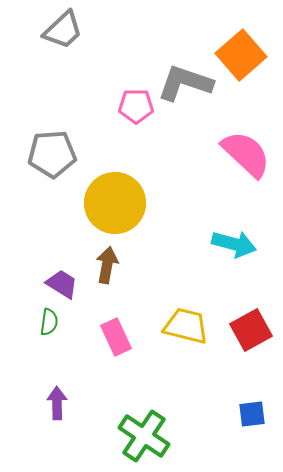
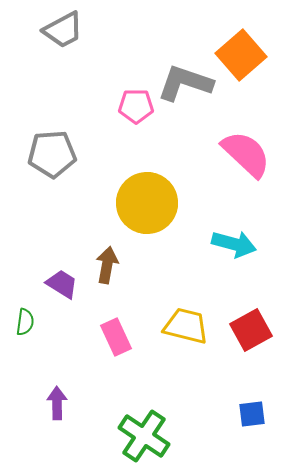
gray trapezoid: rotated 15 degrees clockwise
yellow circle: moved 32 px right
green semicircle: moved 24 px left
